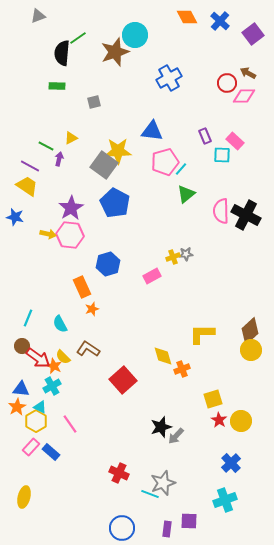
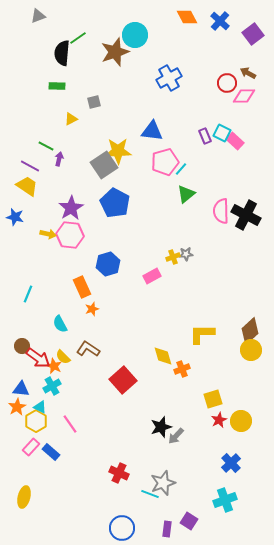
yellow triangle at (71, 138): moved 19 px up
cyan square at (222, 155): moved 22 px up; rotated 24 degrees clockwise
gray square at (104, 165): rotated 20 degrees clockwise
cyan line at (28, 318): moved 24 px up
red star at (219, 420): rotated 14 degrees clockwise
purple square at (189, 521): rotated 30 degrees clockwise
